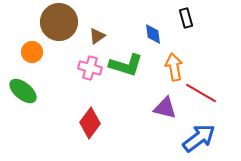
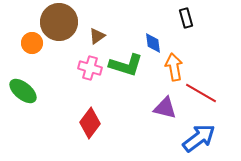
blue diamond: moved 9 px down
orange circle: moved 9 px up
